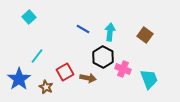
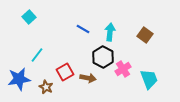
cyan line: moved 1 px up
pink cross: rotated 35 degrees clockwise
blue star: rotated 25 degrees clockwise
